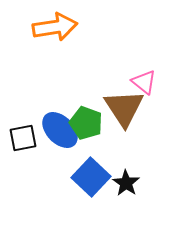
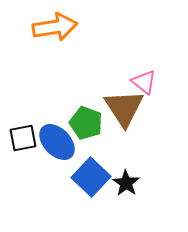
blue ellipse: moved 3 px left, 12 px down
